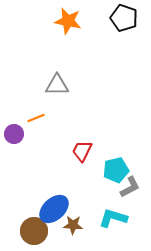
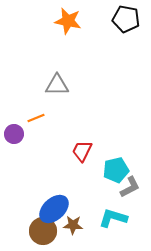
black pentagon: moved 2 px right, 1 px down; rotated 8 degrees counterclockwise
brown circle: moved 9 px right
